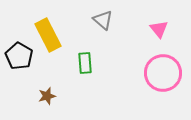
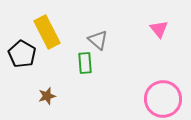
gray triangle: moved 5 px left, 20 px down
yellow rectangle: moved 1 px left, 3 px up
black pentagon: moved 3 px right, 2 px up
pink circle: moved 26 px down
